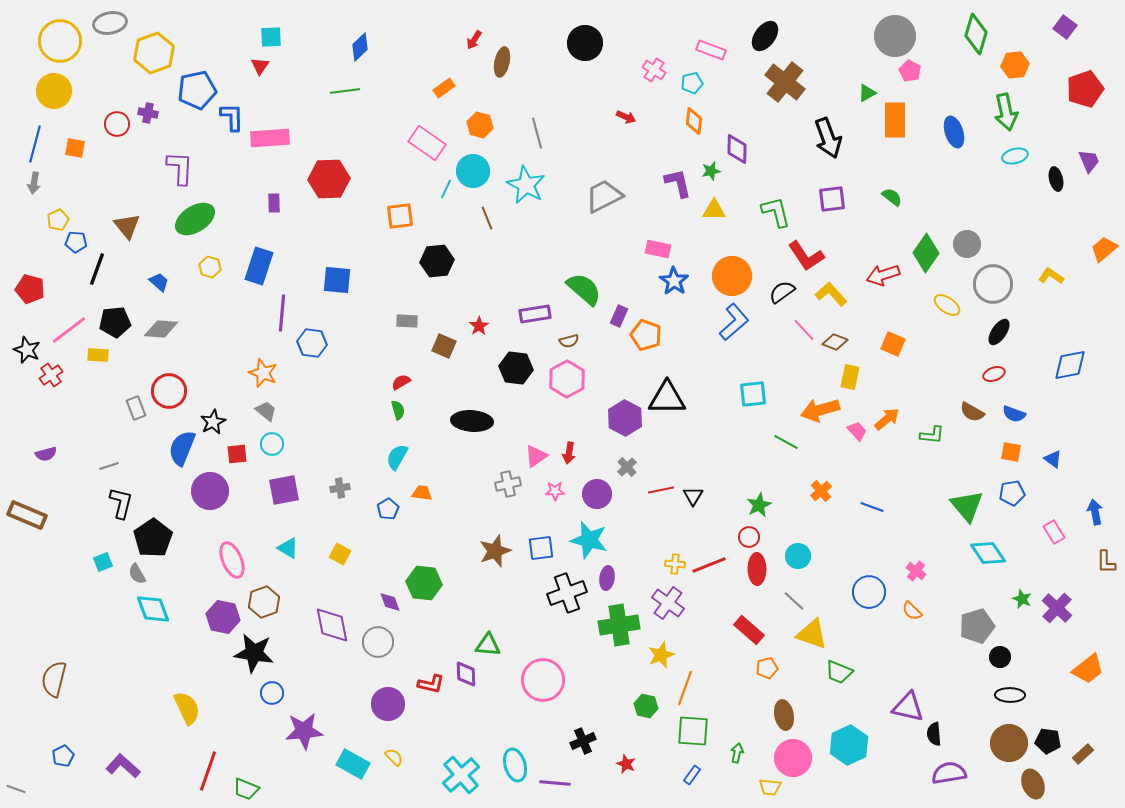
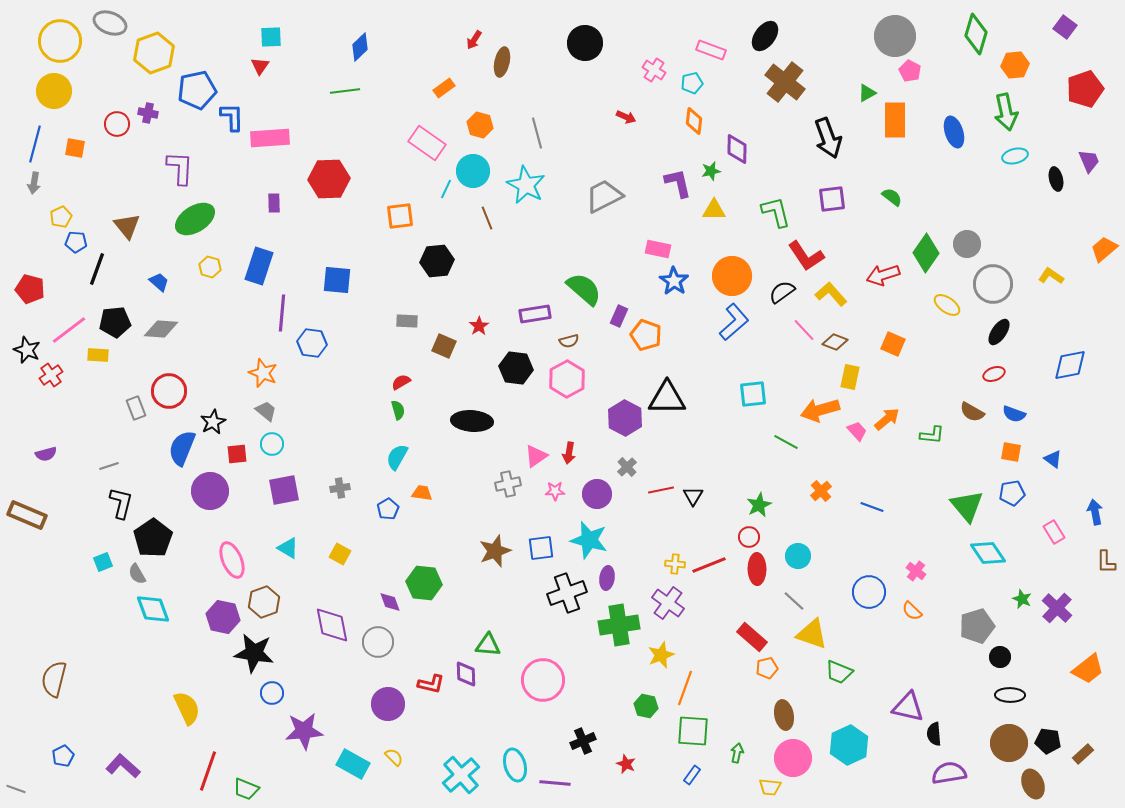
gray ellipse at (110, 23): rotated 32 degrees clockwise
yellow pentagon at (58, 220): moved 3 px right, 3 px up
red rectangle at (749, 630): moved 3 px right, 7 px down
